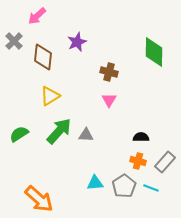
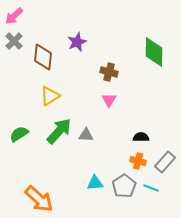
pink arrow: moved 23 px left
